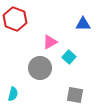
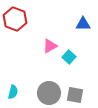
pink triangle: moved 4 px down
gray circle: moved 9 px right, 25 px down
cyan semicircle: moved 2 px up
